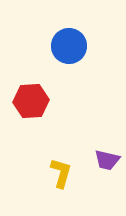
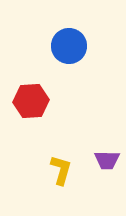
purple trapezoid: rotated 12 degrees counterclockwise
yellow L-shape: moved 3 px up
